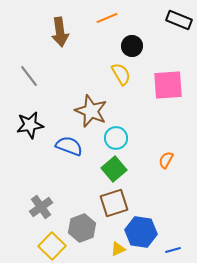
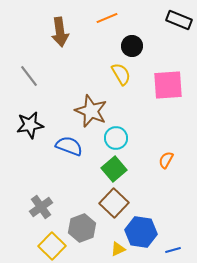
brown square: rotated 28 degrees counterclockwise
